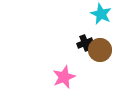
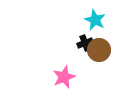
cyan star: moved 6 px left, 6 px down
brown circle: moved 1 px left
